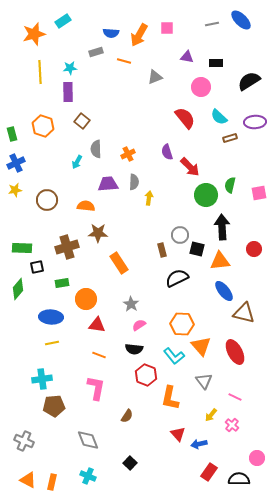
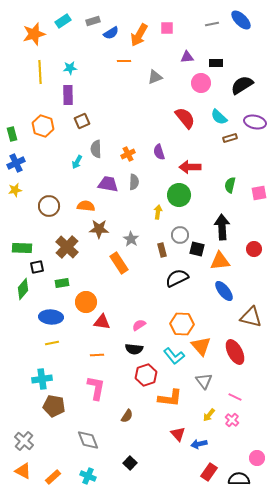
blue semicircle at (111, 33): rotated 35 degrees counterclockwise
gray rectangle at (96, 52): moved 3 px left, 31 px up
purple triangle at (187, 57): rotated 16 degrees counterclockwise
orange line at (124, 61): rotated 16 degrees counterclockwise
black semicircle at (249, 81): moved 7 px left, 4 px down
pink circle at (201, 87): moved 4 px up
purple rectangle at (68, 92): moved 3 px down
brown square at (82, 121): rotated 28 degrees clockwise
purple ellipse at (255, 122): rotated 15 degrees clockwise
purple semicircle at (167, 152): moved 8 px left
red arrow at (190, 167): rotated 135 degrees clockwise
purple trapezoid at (108, 184): rotated 15 degrees clockwise
green circle at (206, 195): moved 27 px left
yellow arrow at (149, 198): moved 9 px right, 14 px down
brown circle at (47, 200): moved 2 px right, 6 px down
brown star at (98, 233): moved 1 px right, 4 px up
brown cross at (67, 247): rotated 30 degrees counterclockwise
green diamond at (18, 289): moved 5 px right
orange circle at (86, 299): moved 3 px down
gray star at (131, 304): moved 65 px up
brown triangle at (244, 313): moved 7 px right, 4 px down
red triangle at (97, 325): moved 5 px right, 3 px up
orange line at (99, 355): moved 2 px left; rotated 24 degrees counterclockwise
red hexagon at (146, 375): rotated 20 degrees clockwise
orange L-shape at (170, 398): rotated 95 degrees counterclockwise
brown pentagon at (54, 406): rotated 15 degrees clockwise
yellow arrow at (211, 415): moved 2 px left
pink cross at (232, 425): moved 5 px up
gray cross at (24, 441): rotated 18 degrees clockwise
orange triangle at (28, 480): moved 5 px left, 9 px up
orange rectangle at (52, 482): moved 1 px right, 5 px up; rotated 35 degrees clockwise
